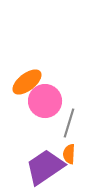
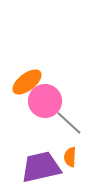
gray line: rotated 64 degrees counterclockwise
orange semicircle: moved 1 px right, 3 px down
purple trapezoid: moved 4 px left; rotated 21 degrees clockwise
